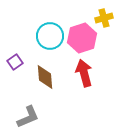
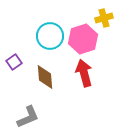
pink hexagon: moved 1 px right, 1 px down
purple square: moved 1 px left
